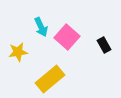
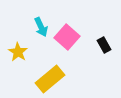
yellow star: rotated 30 degrees counterclockwise
